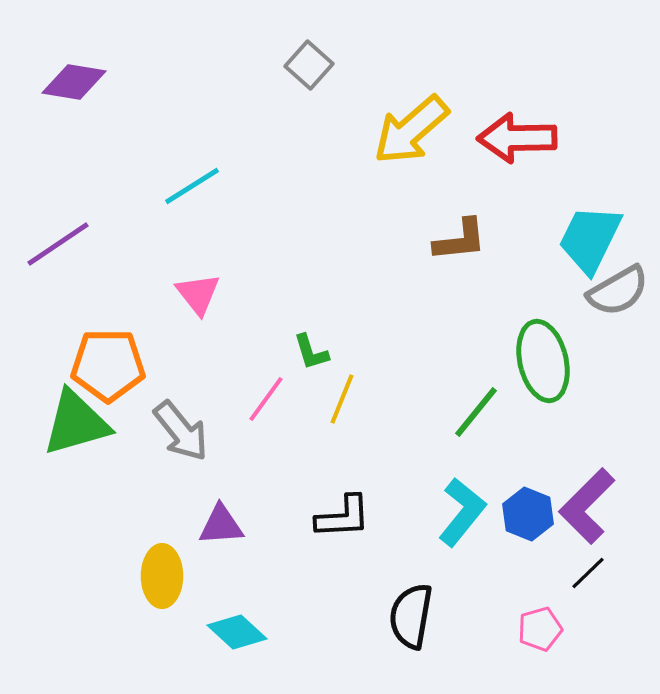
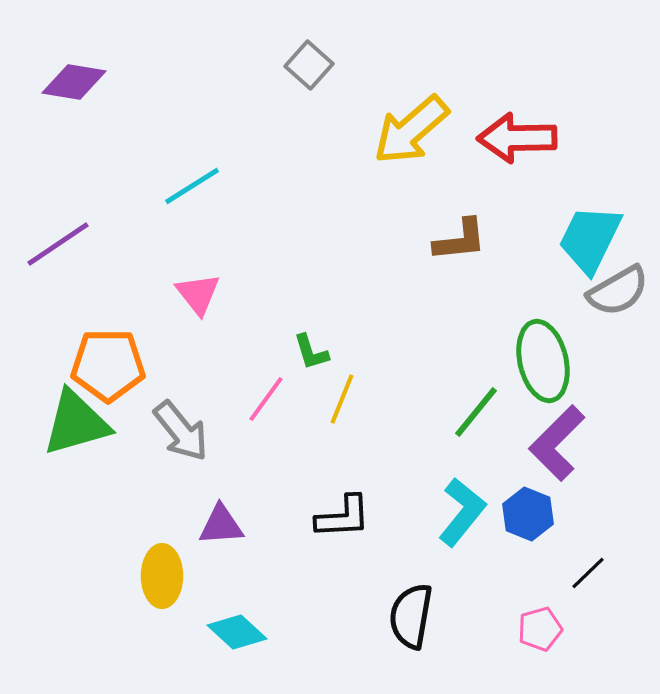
purple L-shape: moved 30 px left, 63 px up
